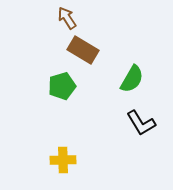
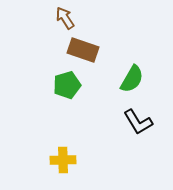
brown arrow: moved 2 px left
brown rectangle: rotated 12 degrees counterclockwise
green pentagon: moved 5 px right, 1 px up
black L-shape: moved 3 px left, 1 px up
